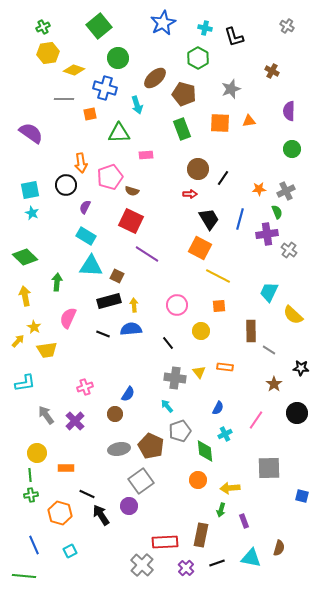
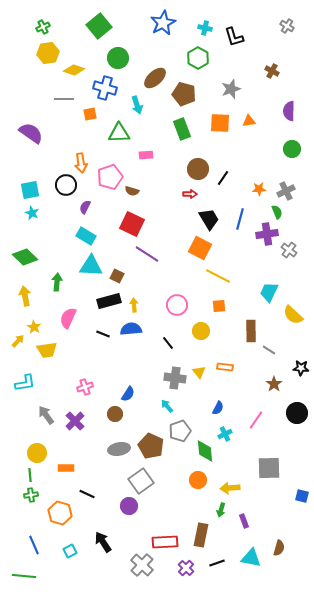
red square at (131, 221): moved 1 px right, 3 px down
black arrow at (101, 515): moved 2 px right, 27 px down
